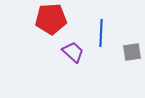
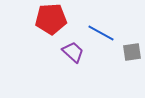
blue line: rotated 64 degrees counterclockwise
